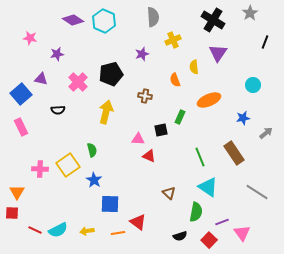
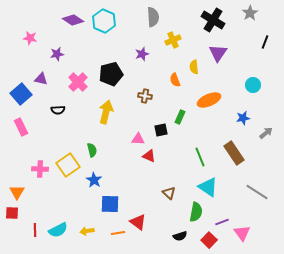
red line at (35, 230): rotated 64 degrees clockwise
